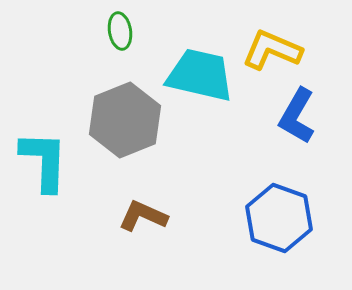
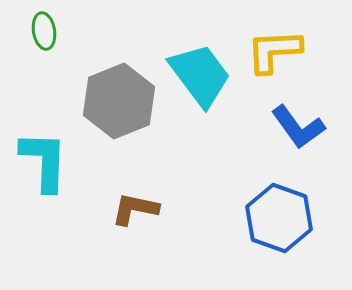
green ellipse: moved 76 px left
yellow L-shape: moved 2 px right, 1 px down; rotated 26 degrees counterclockwise
cyan trapezoid: rotated 40 degrees clockwise
blue L-shape: moved 1 px right, 11 px down; rotated 66 degrees counterclockwise
gray hexagon: moved 6 px left, 19 px up
brown L-shape: moved 8 px left, 7 px up; rotated 12 degrees counterclockwise
